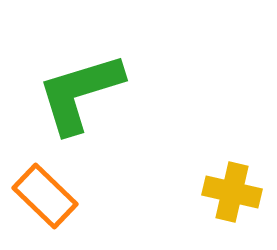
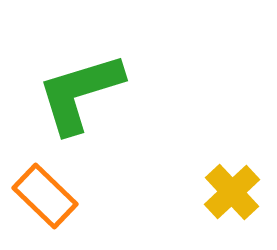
yellow cross: rotated 34 degrees clockwise
